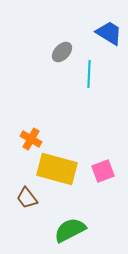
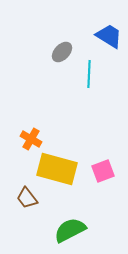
blue trapezoid: moved 3 px down
